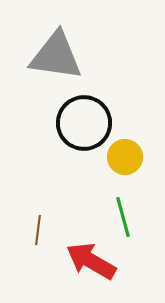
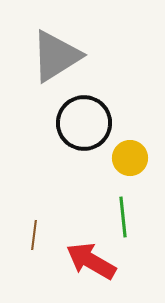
gray triangle: rotated 40 degrees counterclockwise
yellow circle: moved 5 px right, 1 px down
green line: rotated 9 degrees clockwise
brown line: moved 4 px left, 5 px down
